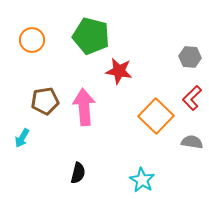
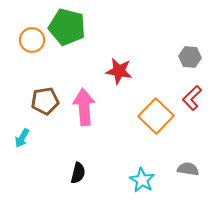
green pentagon: moved 24 px left, 9 px up
gray semicircle: moved 4 px left, 27 px down
